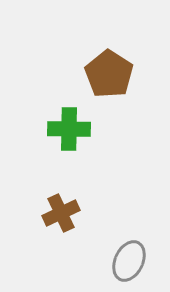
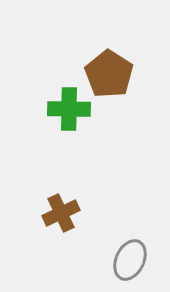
green cross: moved 20 px up
gray ellipse: moved 1 px right, 1 px up
